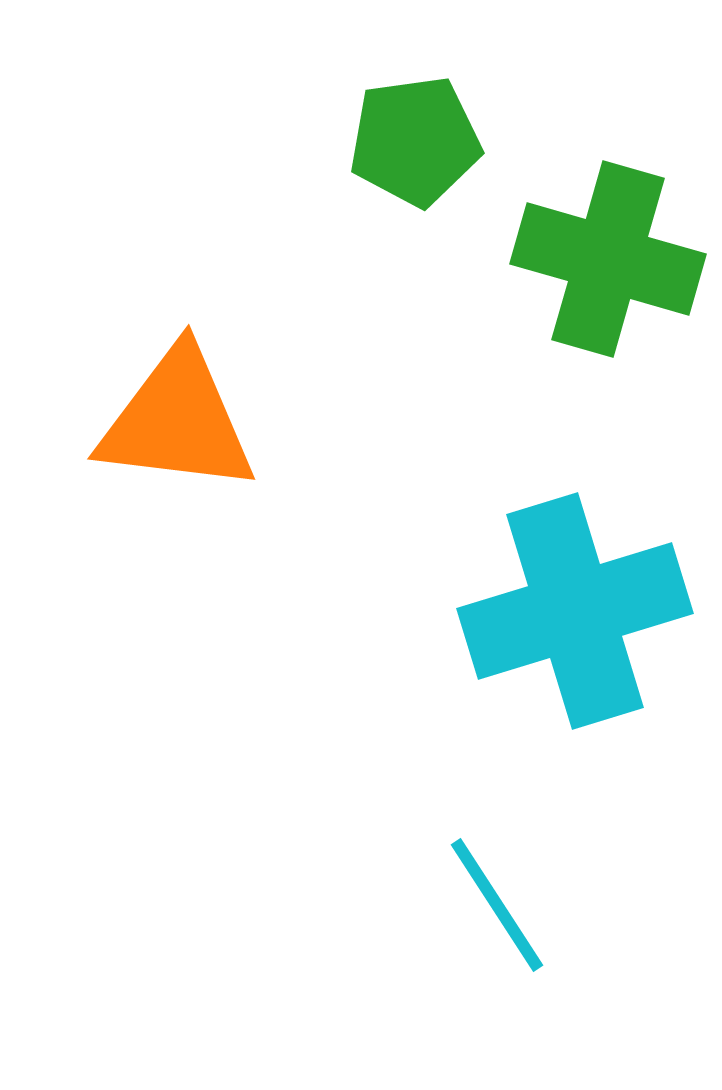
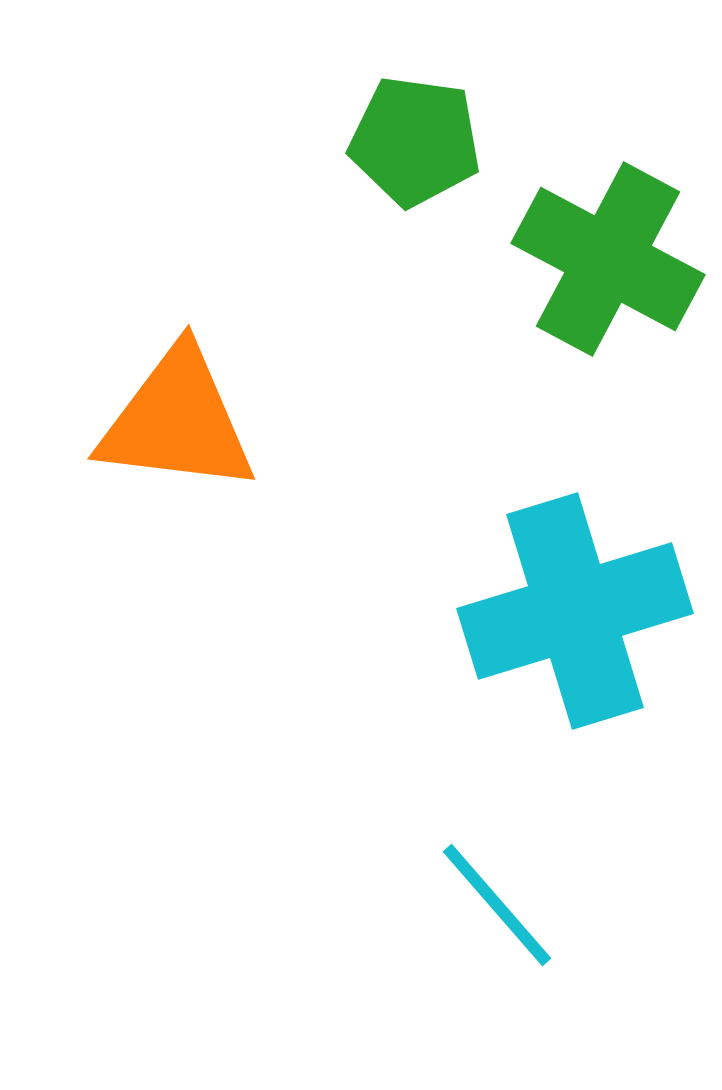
green pentagon: rotated 16 degrees clockwise
green cross: rotated 12 degrees clockwise
cyan line: rotated 8 degrees counterclockwise
